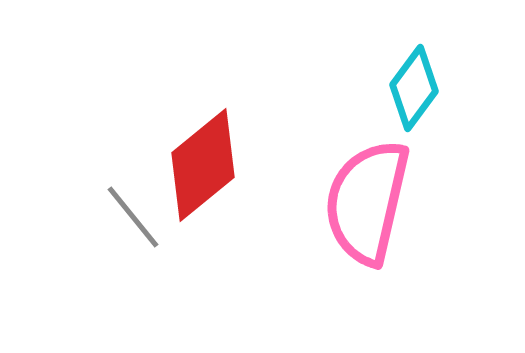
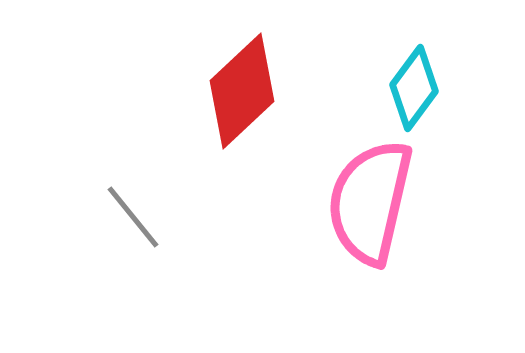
red diamond: moved 39 px right, 74 px up; rotated 4 degrees counterclockwise
pink semicircle: moved 3 px right
